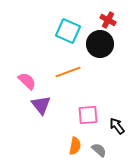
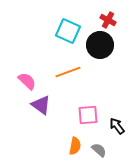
black circle: moved 1 px down
purple triangle: rotated 15 degrees counterclockwise
